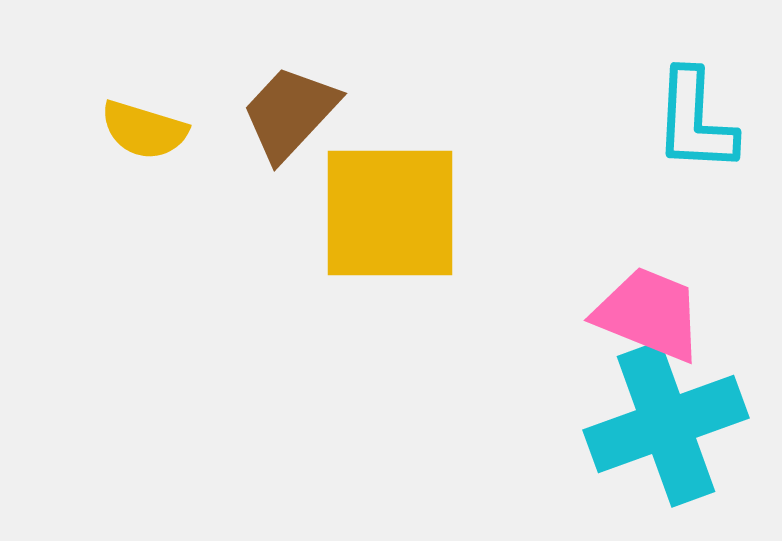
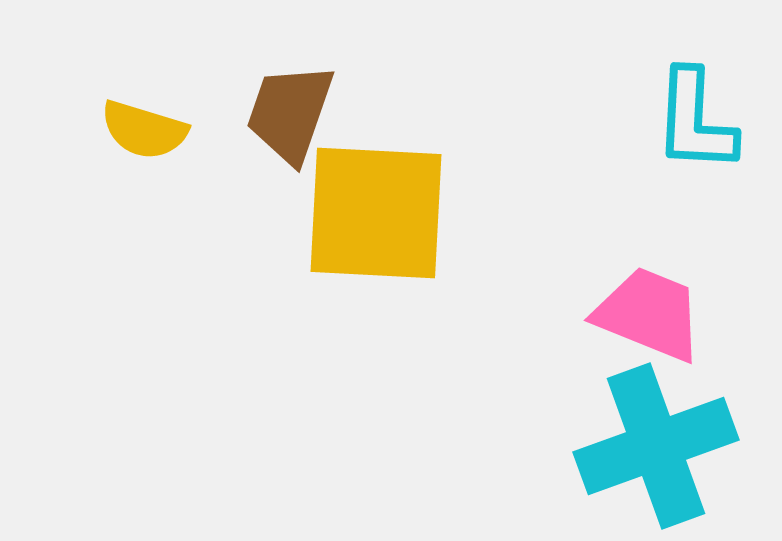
brown trapezoid: rotated 24 degrees counterclockwise
yellow square: moved 14 px left; rotated 3 degrees clockwise
cyan cross: moved 10 px left, 22 px down
